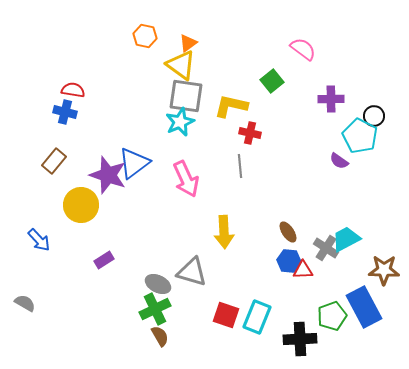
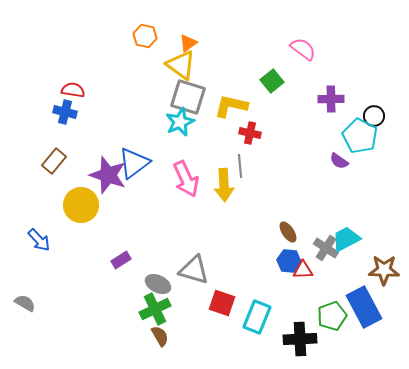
gray square: moved 2 px right, 1 px down; rotated 9 degrees clockwise
yellow arrow: moved 47 px up
purple rectangle: moved 17 px right
gray triangle: moved 2 px right, 2 px up
red square: moved 4 px left, 12 px up
